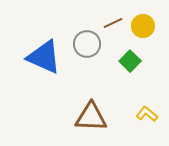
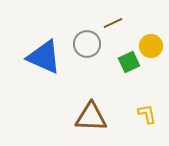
yellow circle: moved 8 px right, 20 px down
green square: moved 1 px left, 1 px down; rotated 20 degrees clockwise
yellow L-shape: rotated 40 degrees clockwise
